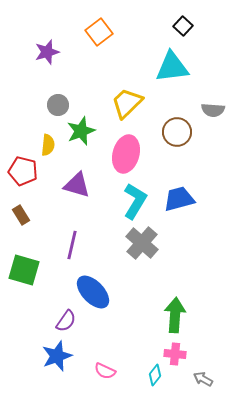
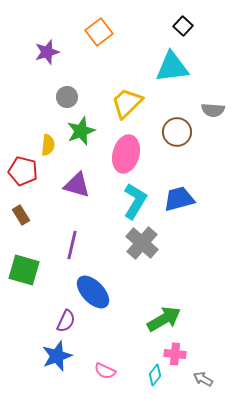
gray circle: moved 9 px right, 8 px up
green arrow: moved 11 px left, 4 px down; rotated 56 degrees clockwise
purple semicircle: rotated 10 degrees counterclockwise
